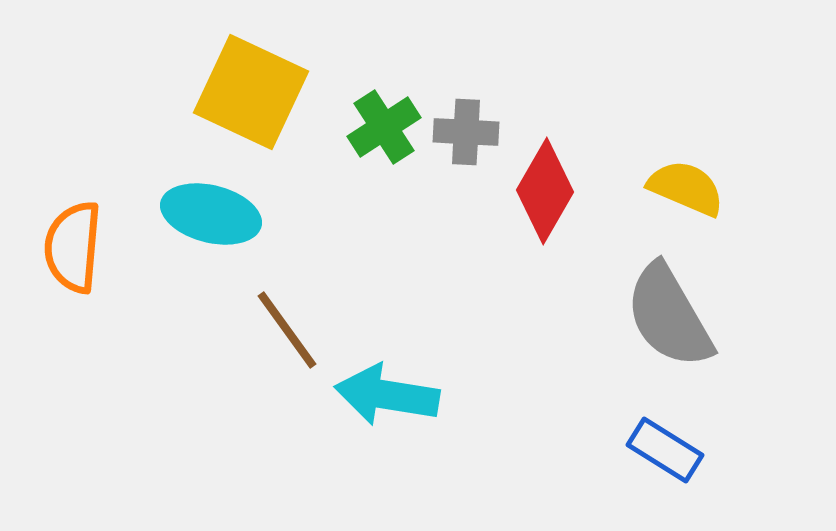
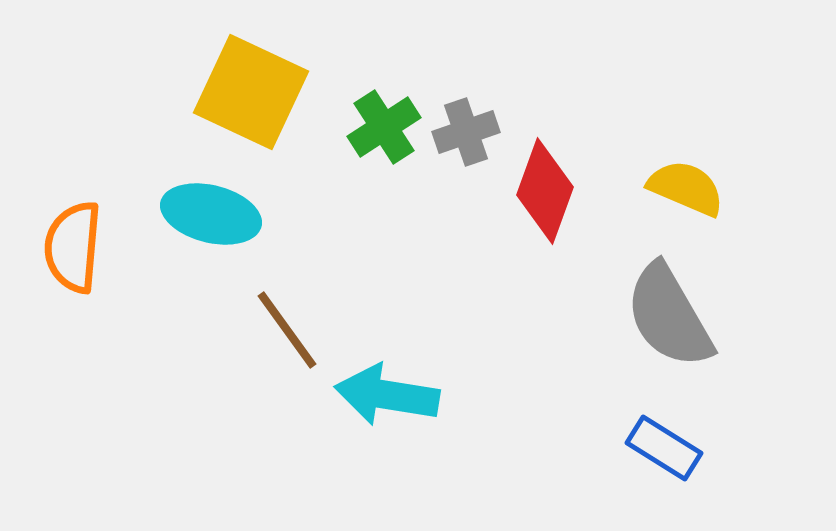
gray cross: rotated 22 degrees counterclockwise
red diamond: rotated 10 degrees counterclockwise
blue rectangle: moved 1 px left, 2 px up
